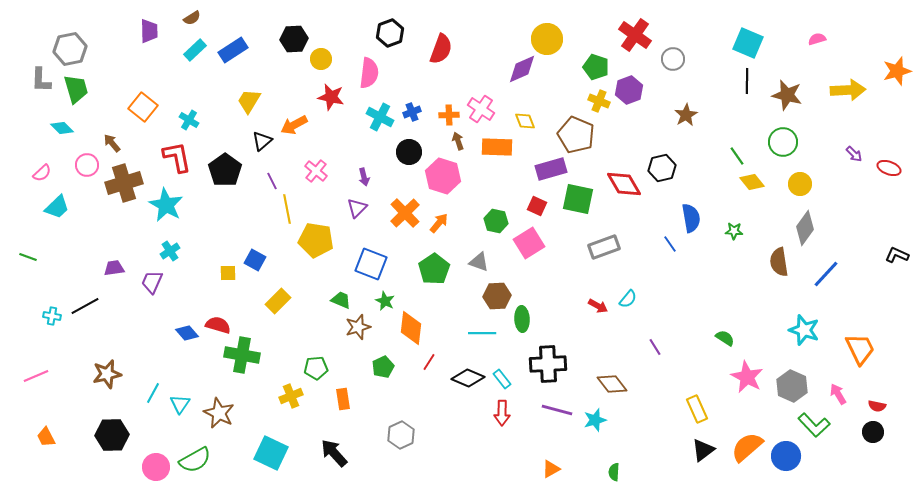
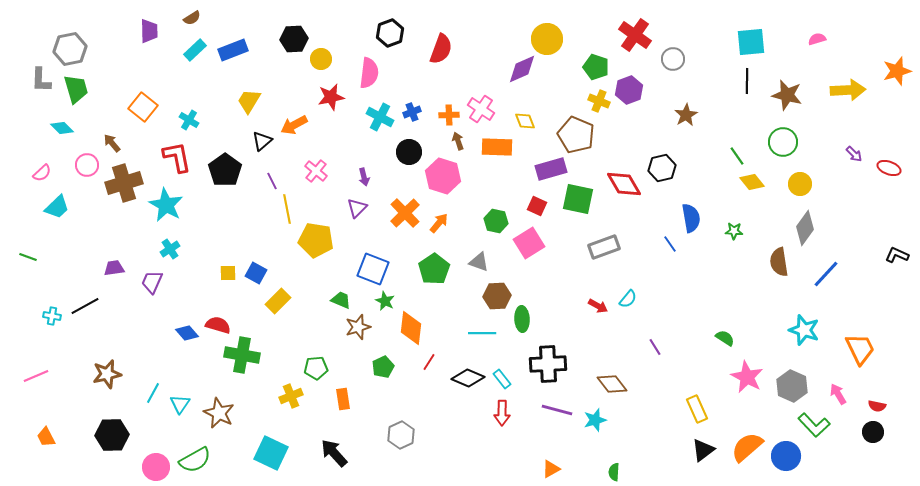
cyan square at (748, 43): moved 3 px right, 1 px up; rotated 28 degrees counterclockwise
blue rectangle at (233, 50): rotated 12 degrees clockwise
red star at (331, 97): rotated 24 degrees counterclockwise
cyan cross at (170, 251): moved 2 px up
blue square at (255, 260): moved 1 px right, 13 px down
blue square at (371, 264): moved 2 px right, 5 px down
